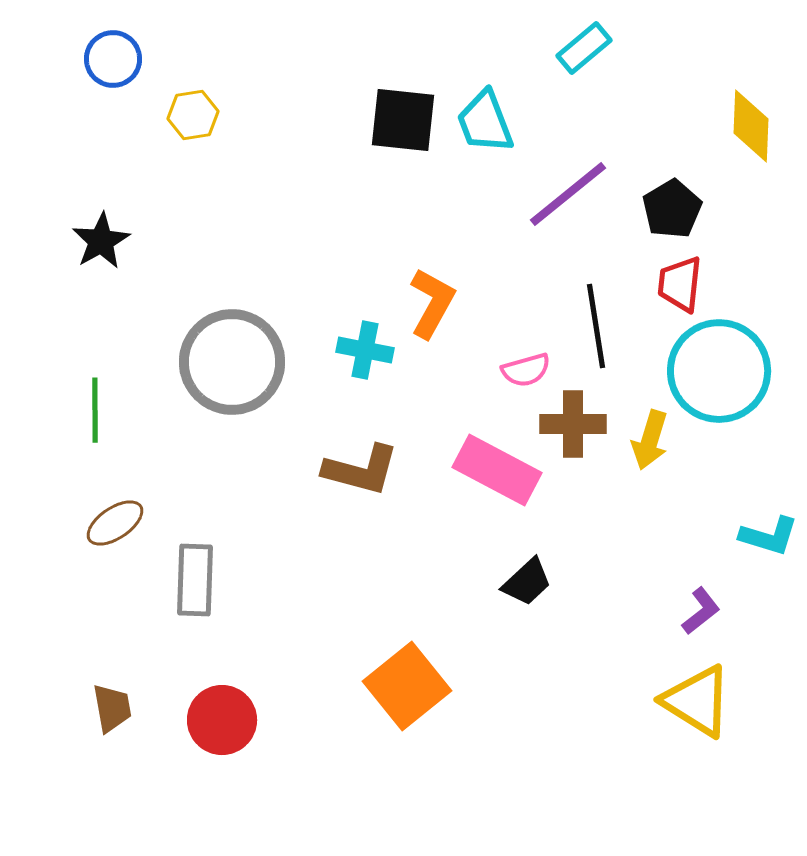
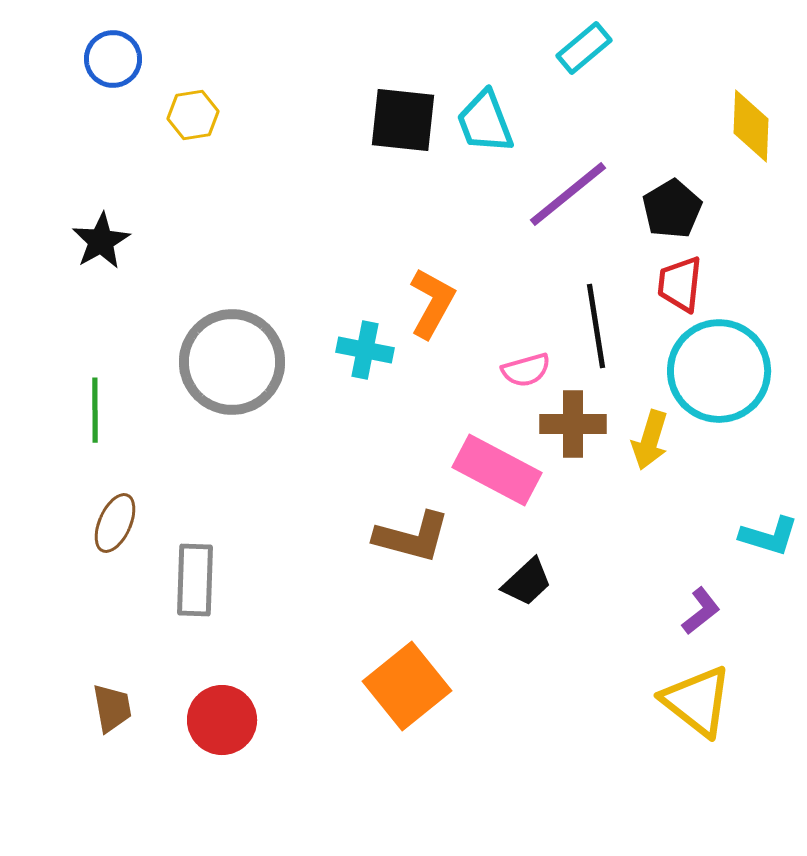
brown L-shape: moved 51 px right, 67 px down
brown ellipse: rotated 32 degrees counterclockwise
yellow triangle: rotated 6 degrees clockwise
